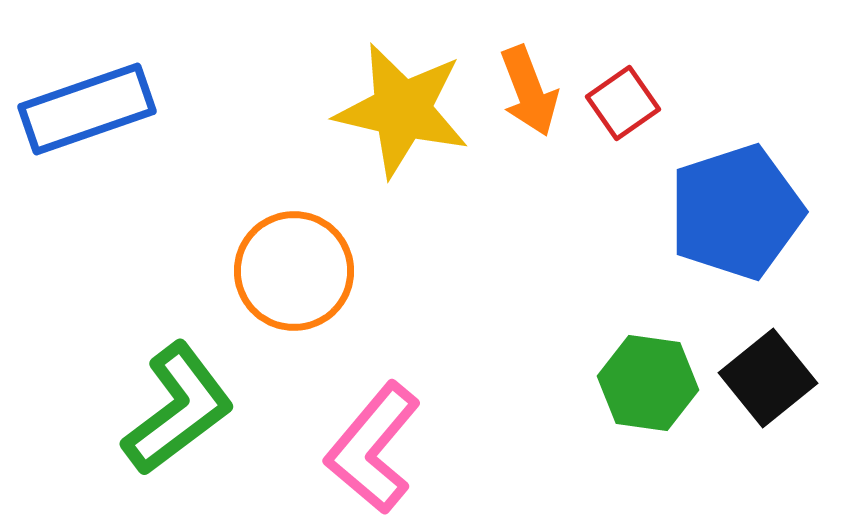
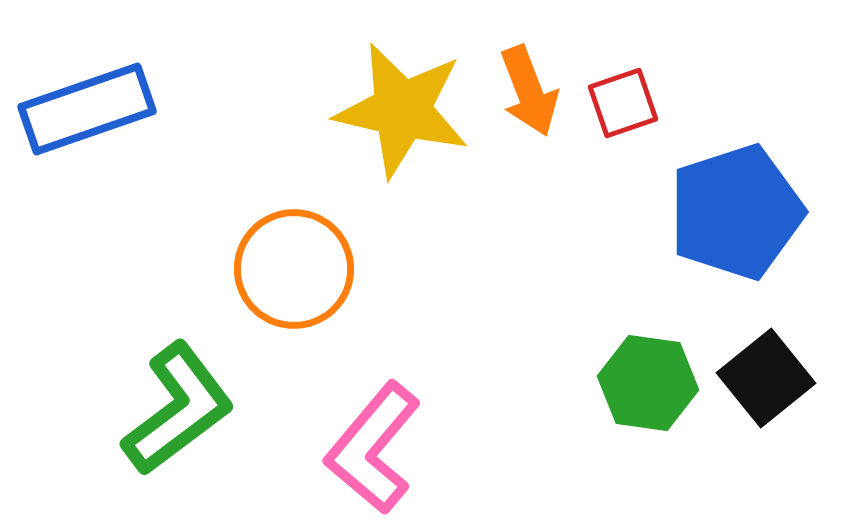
red square: rotated 16 degrees clockwise
orange circle: moved 2 px up
black square: moved 2 px left
